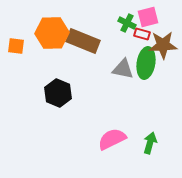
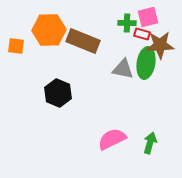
green cross: rotated 24 degrees counterclockwise
orange hexagon: moved 3 px left, 3 px up
brown star: moved 3 px left
